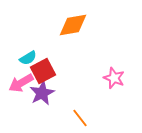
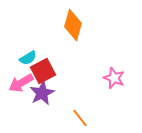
orange diamond: rotated 64 degrees counterclockwise
